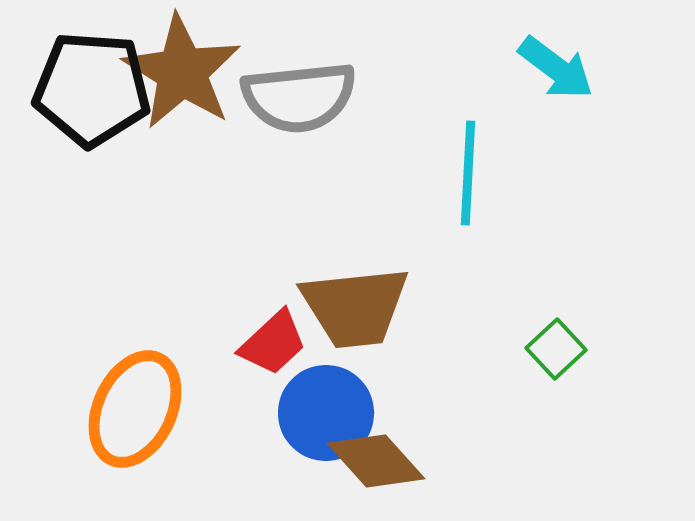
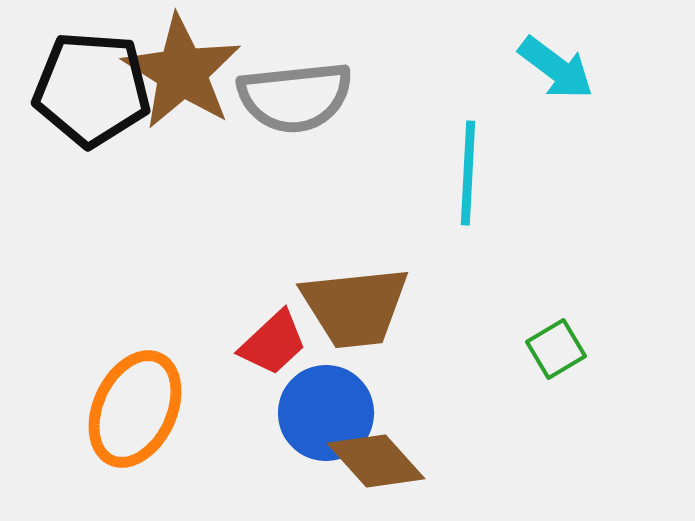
gray semicircle: moved 4 px left
green square: rotated 12 degrees clockwise
